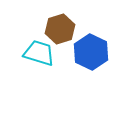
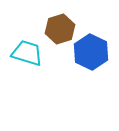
cyan trapezoid: moved 12 px left
